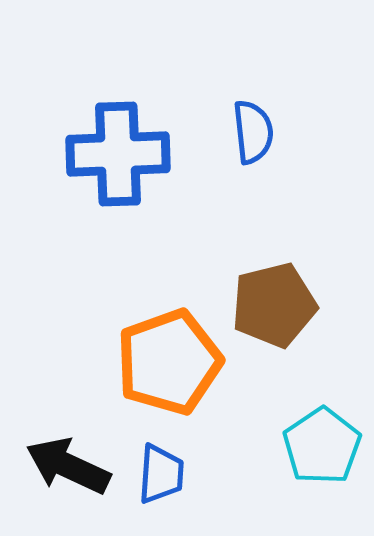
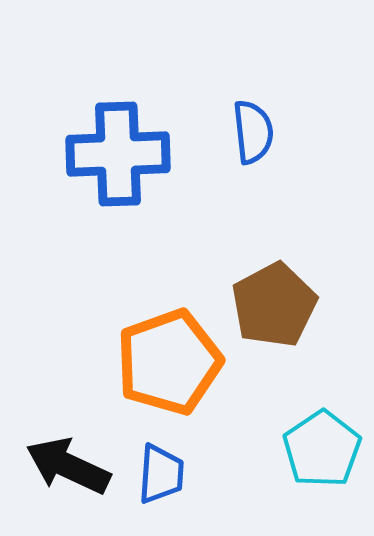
brown pentagon: rotated 14 degrees counterclockwise
cyan pentagon: moved 3 px down
